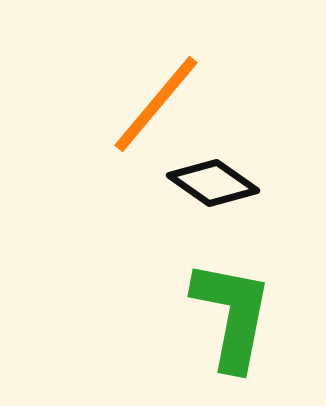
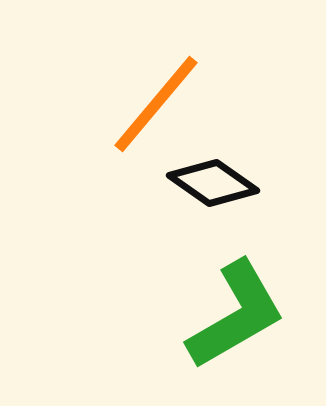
green L-shape: moved 4 px right; rotated 49 degrees clockwise
